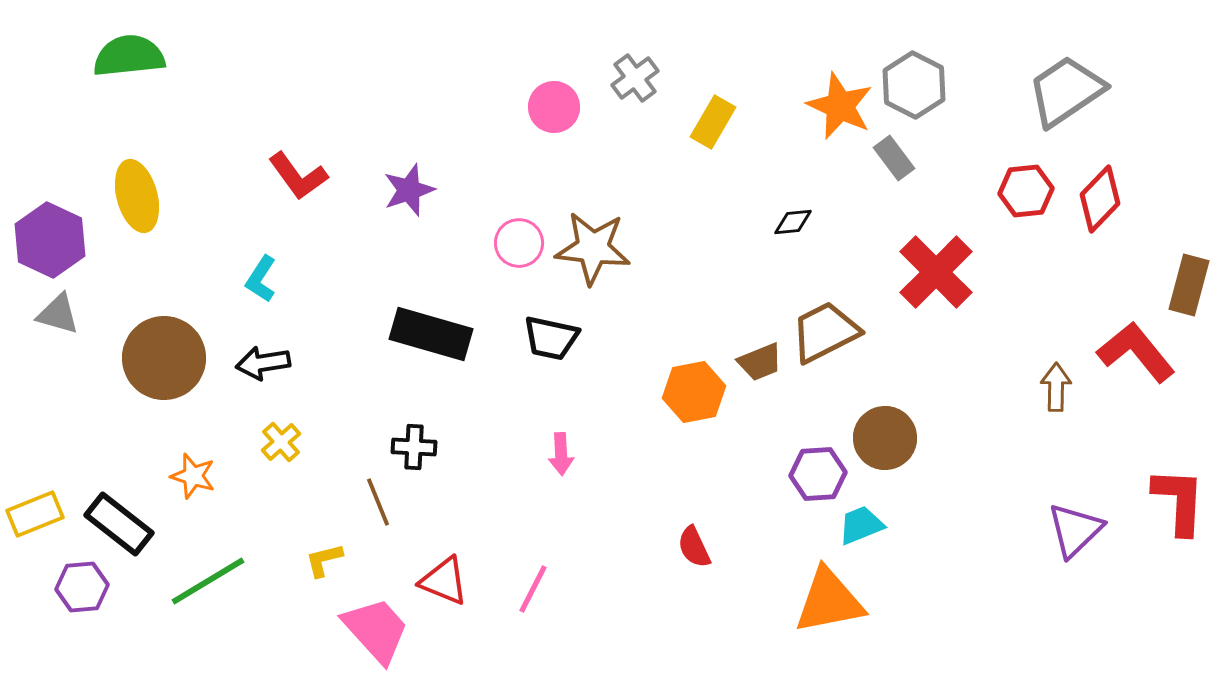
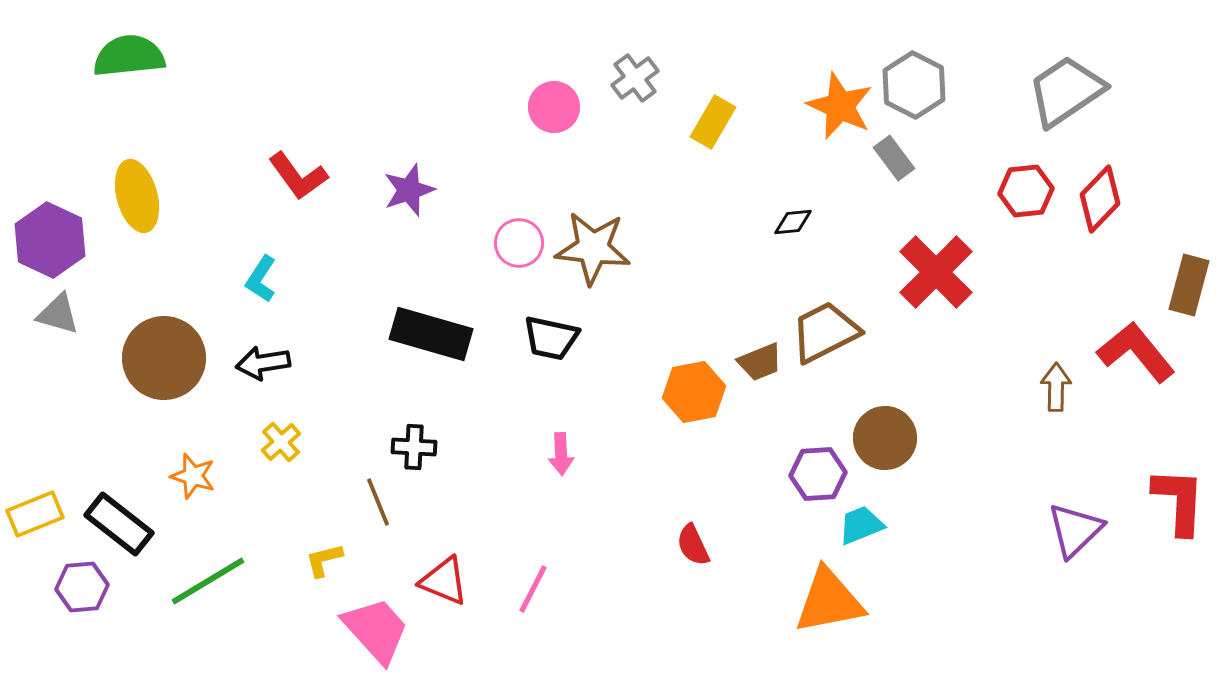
red semicircle at (694, 547): moved 1 px left, 2 px up
